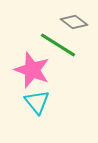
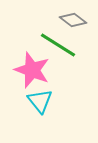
gray diamond: moved 1 px left, 2 px up
cyan triangle: moved 3 px right, 1 px up
